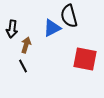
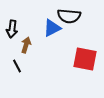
black semicircle: rotated 70 degrees counterclockwise
black line: moved 6 px left
